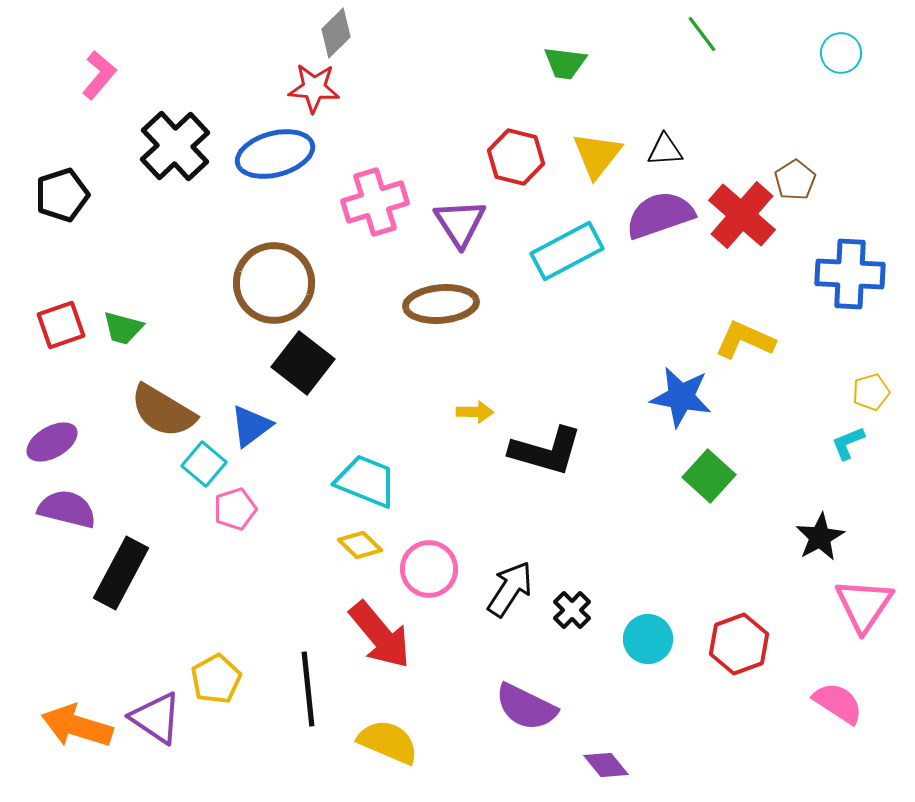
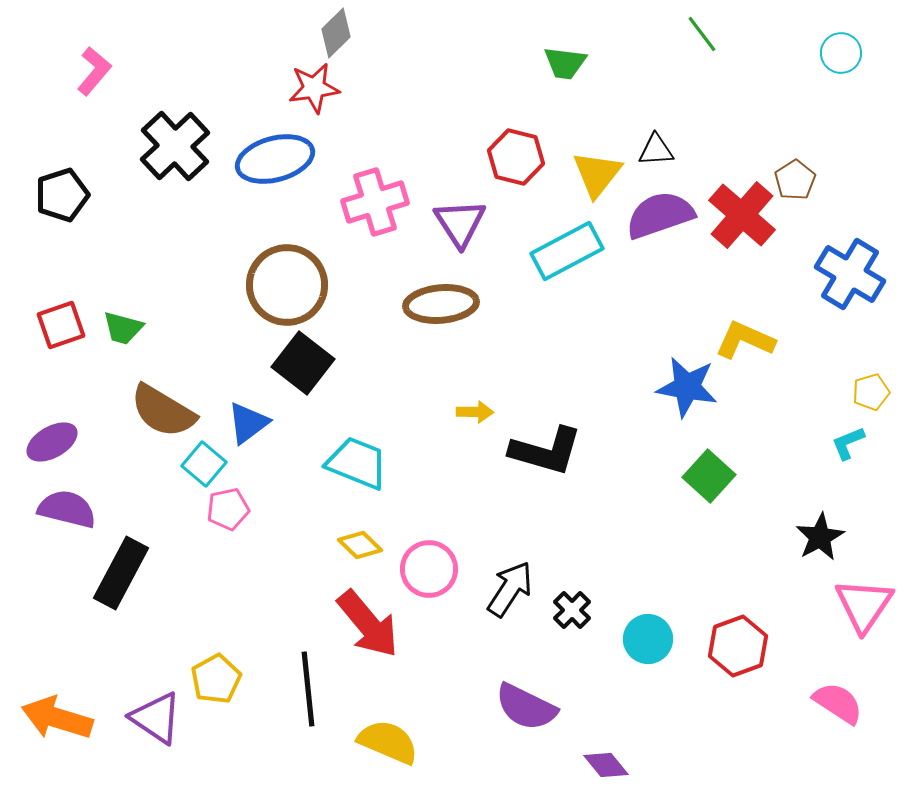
pink L-shape at (99, 75): moved 5 px left, 4 px up
red star at (314, 88): rotated 12 degrees counterclockwise
black triangle at (665, 150): moved 9 px left
blue ellipse at (275, 154): moved 5 px down
yellow triangle at (597, 155): moved 19 px down
blue cross at (850, 274): rotated 28 degrees clockwise
brown circle at (274, 283): moved 13 px right, 2 px down
blue star at (681, 397): moved 6 px right, 10 px up
blue triangle at (251, 426): moved 3 px left, 3 px up
cyan trapezoid at (366, 481): moved 9 px left, 18 px up
pink pentagon at (235, 509): moved 7 px left; rotated 6 degrees clockwise
red arrow at (380, 635): moved 12 px left, 11 px up
red hexagon at (739, 644): moved 1 px left, 2 px down
orange arrow at (77, 726): moved 20 px left, 8 px up
